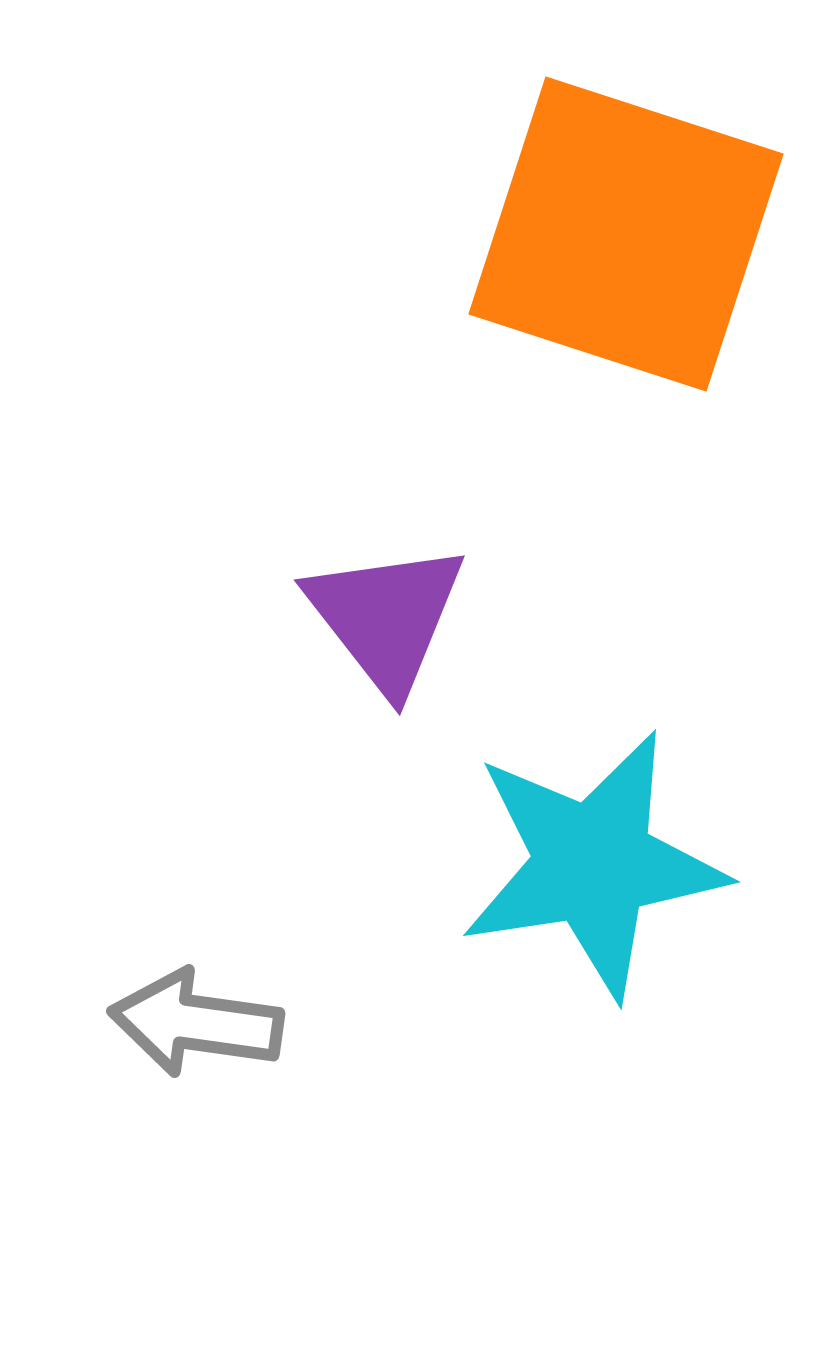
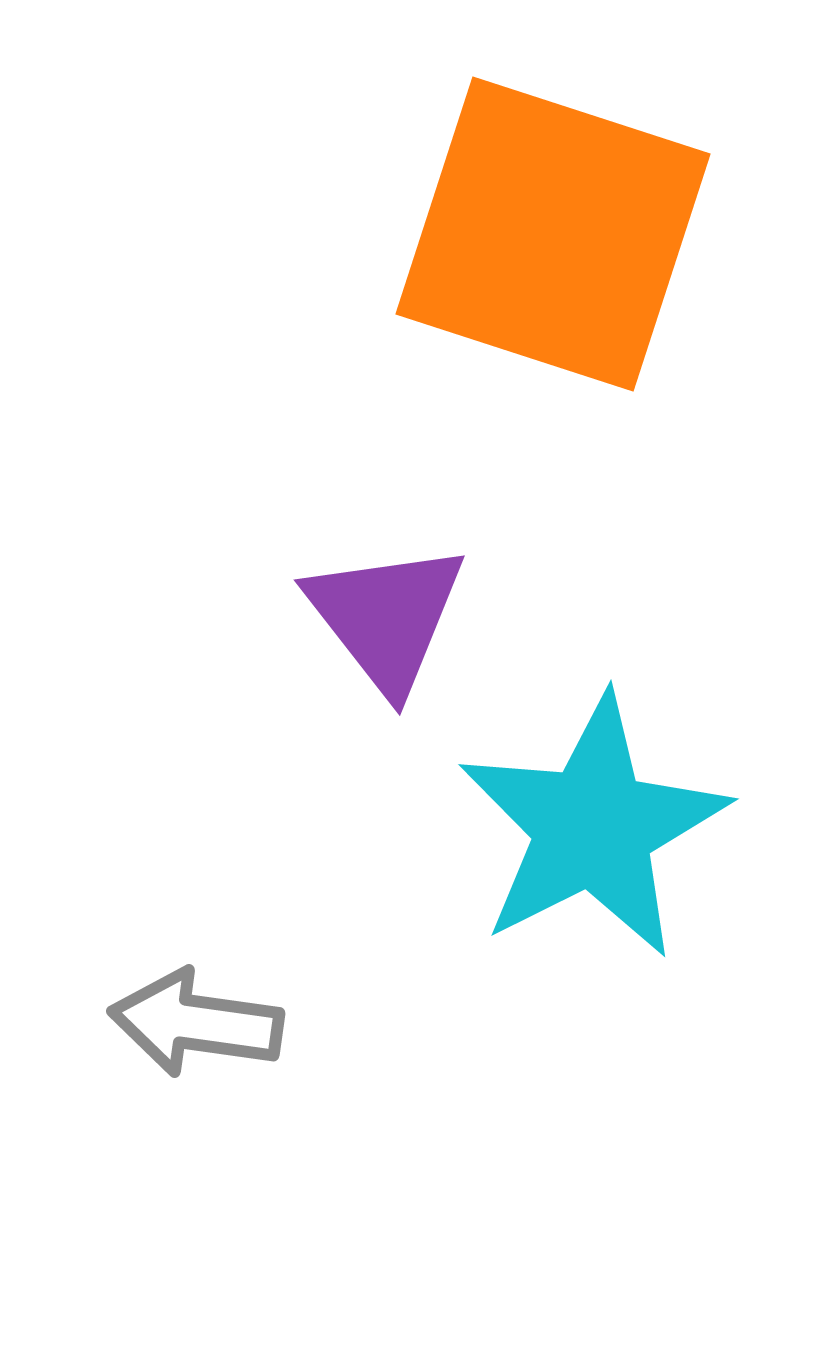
orange square: moved 73 px left
cyan star: moved 37 px up; rotated 18 degrees counterclockwise
